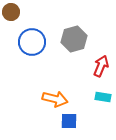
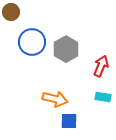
gray hexagon: moved 8 px left, 10 px down; rotated 15 degrees counterclockwise
